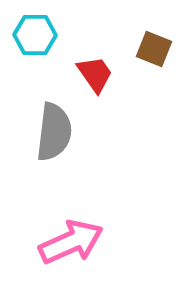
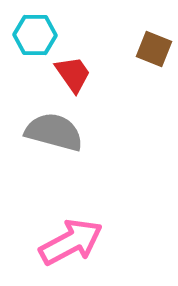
red trapezoid: moved 22 px left
gray semicircle: rotated 82 degrees counterclockwise
pink arrow: rotated 4 degrees counterclockwise
